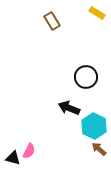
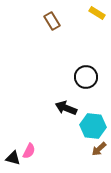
black arrow: moved 3 px left
cyan hexagon: moved 1 px left; rotated 20 degrees counterclockwise
brown arrow: rotated 84 degrees counterclockwise
